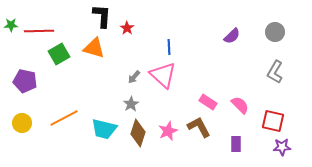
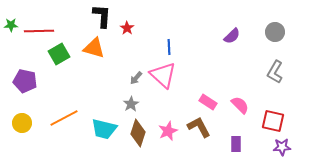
gray arrow: moved 2 px right, 1 px down
